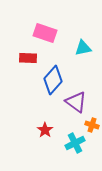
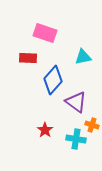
cyan triangle: moved 9 px down
cyan cross: moved 1 px right, 4 px up; rotated 36 degrees clockwise
